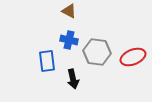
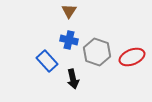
brown triangle: rotated 35 degrees clockwise
gray hexagon: rotated 12 degrees clockwise
red ellipse: moved 1 px left
blue rectangle: rotated 35 degrees counterclockwise
